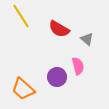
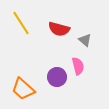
yellow line: moved 7 px down
red semicircle: rotated 15 degrees counterclockwise
gray triangle: moved 2 px left, 1 px down
